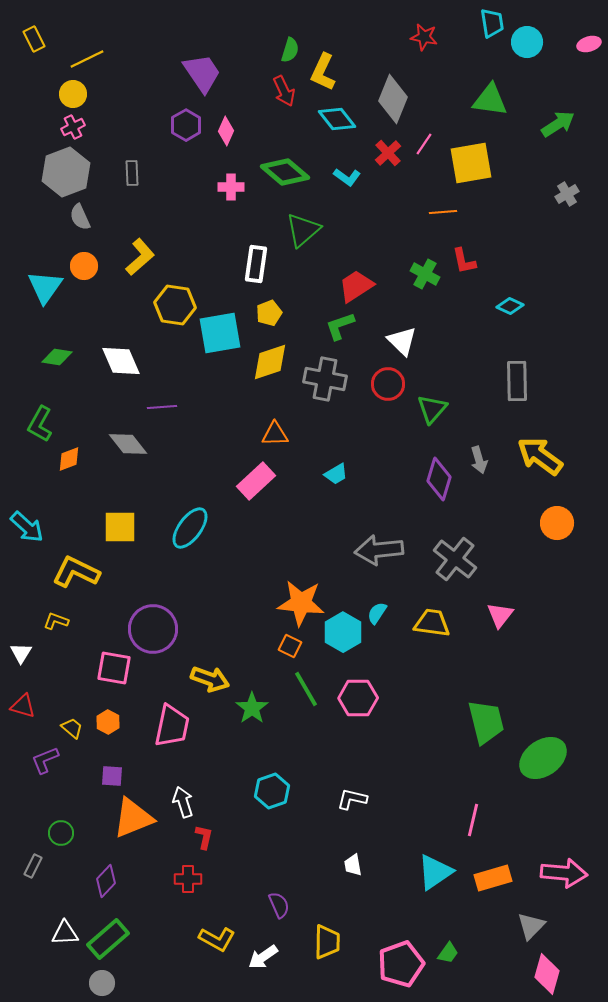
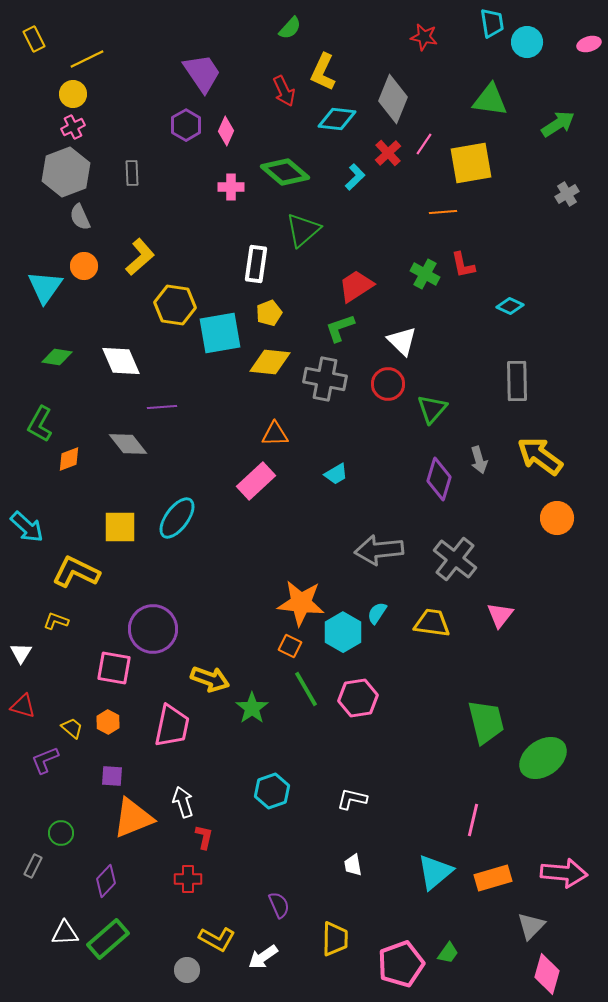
green semicircle at (290, 50): moved 22 px up; rotated 25 degrees clockwise
cyan diamond at (337, 119): rotated 45 degrees counterclockwise
cyan L-shape at (347, 177): moved 8 px right; rotated 80 degrees counterclockwise
red L-shape at (464, 261): moved 1 px left, 4 px down
green L-shape at (340, 326): moved 2 px down
yellow diamond at (270, 362): rotated 24 degrees clockwise
orange circle at (557, 523): moved 5 px up
cyan ellipse at (190, 528): moved 13 px left, 10 px up
pink hexagon at (358, 698): rotated 9 degrees counterclockwise
cyan triangle at (435, 872): rotated 6 degrees counterclockwise
yellow trapezoid at (327, 942): moved 8 px right, 3 px up
gray circle at (102, 983): moved 85 px right, 13 px up
